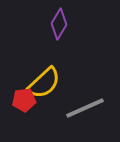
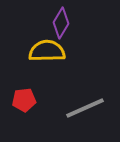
purple diamond: moved 2 px right, 1 px up
yellow semicircle: moved 3 px right, 32 px up; rotated 138 degrees counterclockwise
